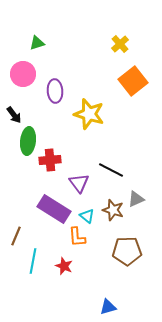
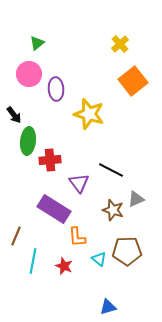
green triangle: rotated 21 degrees counterclockwise
pink circle: moved 6 px right
purple ellipse: moved 1 px right, 2 px up
cyan triangle: moved 12 px right, 43 px down
